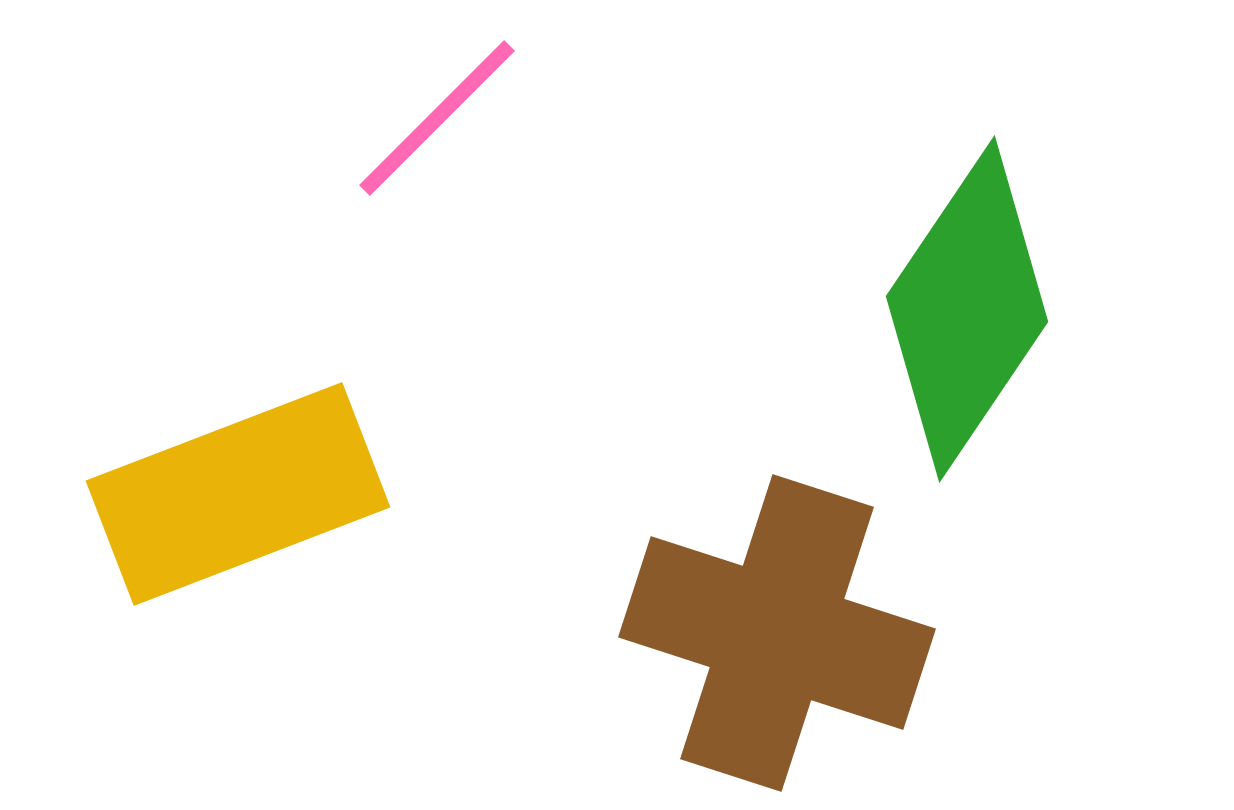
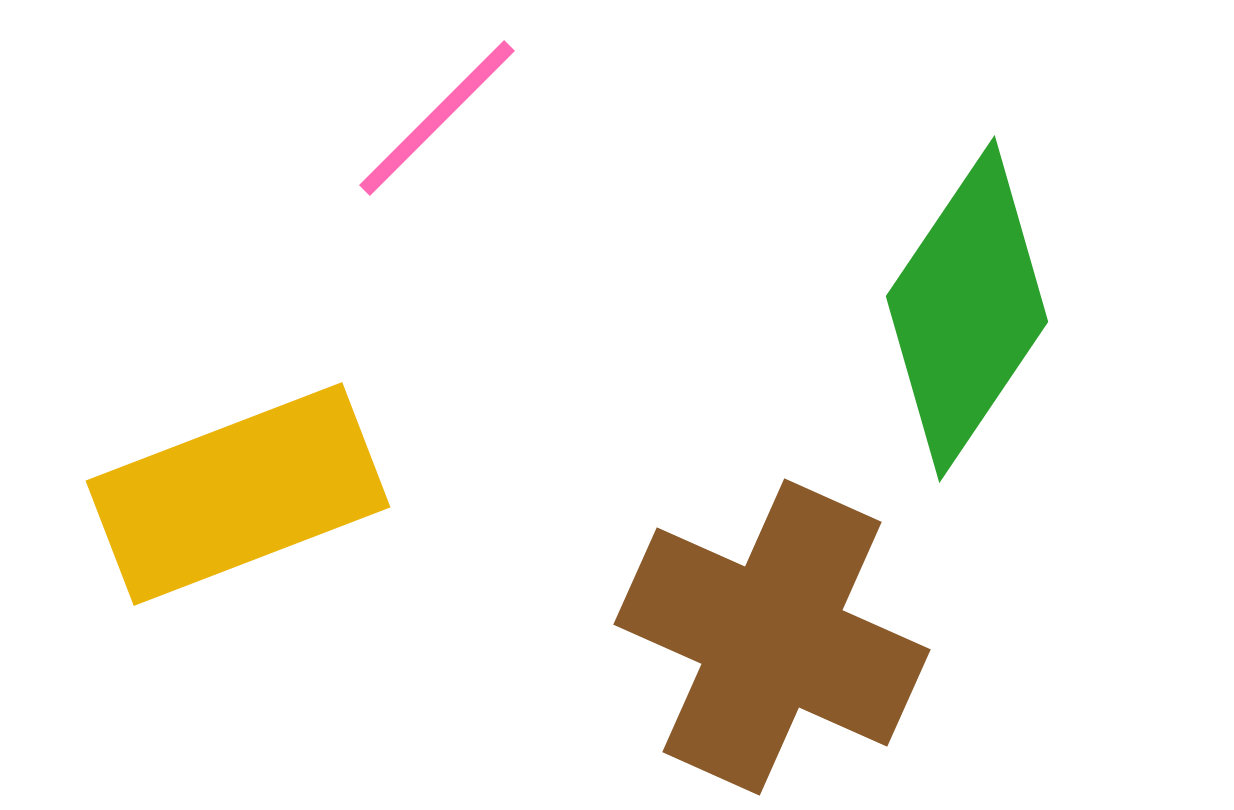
brown cross: moved 5 px left, 4 px down; rotated 6 degrees clockwise
